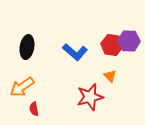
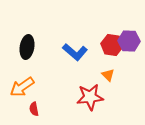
orange triangle: moved 2 px left, 1 px up
red star: rotated 8 degrees clockwise
